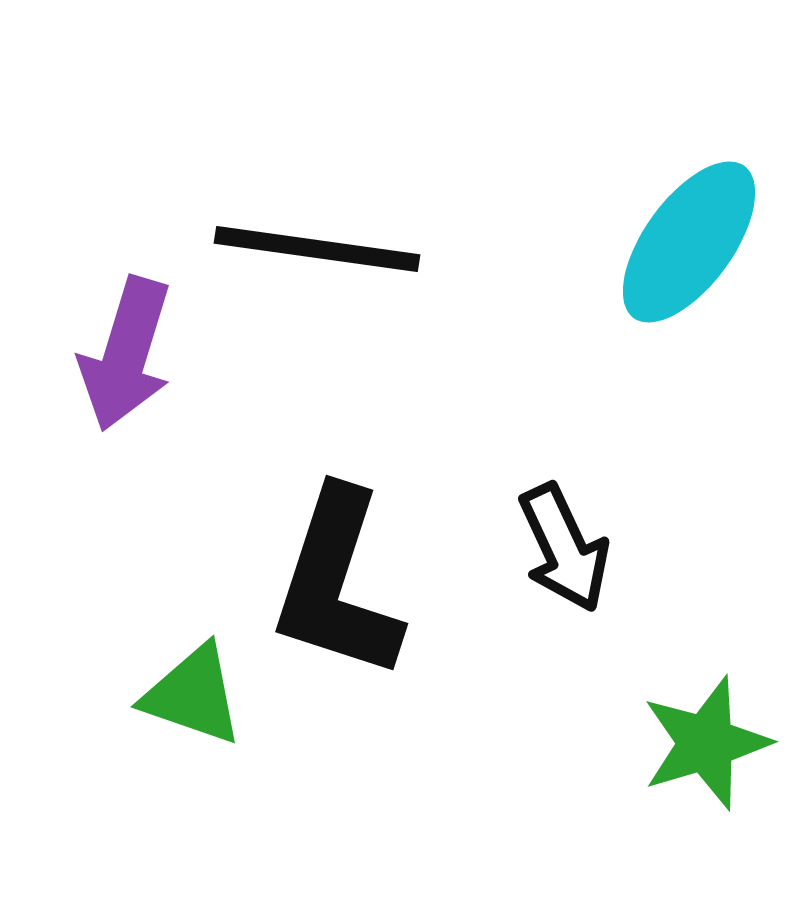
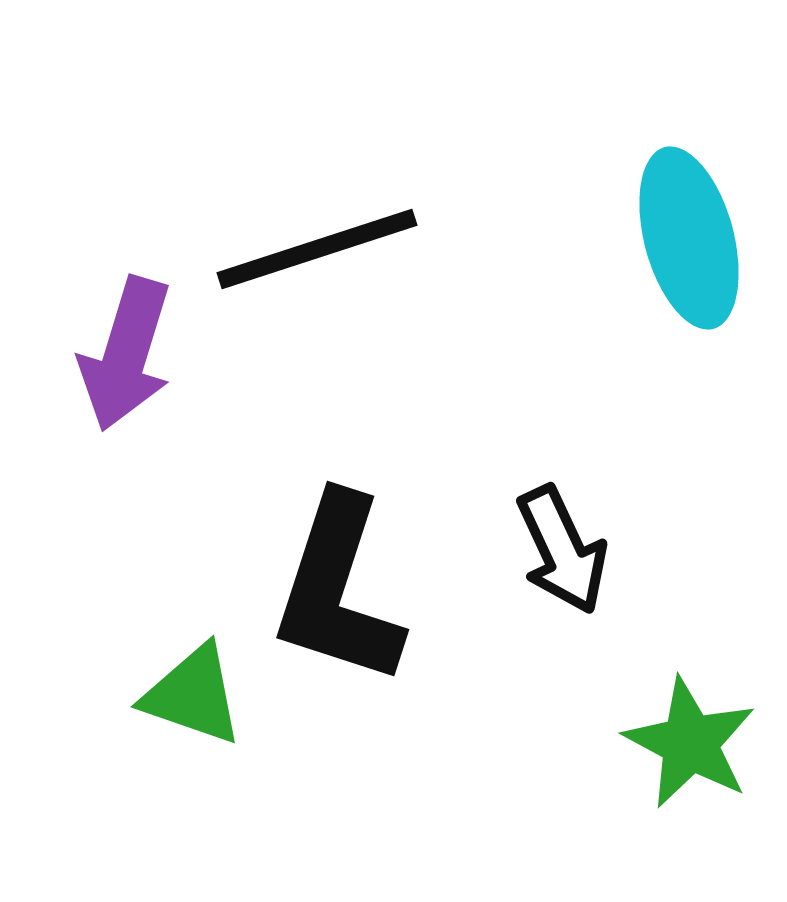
cyan ellipse: moved 4 px up; rotated 51 degrees counterclockwise
black line: rotated 26 degrees counterclockwise
black arrow: moved 2 px left, 2 px down
black L-shape: moved 1 px right, 6 px down
green star: moved 16 px left; rotated 27 degrees counterclockwise
